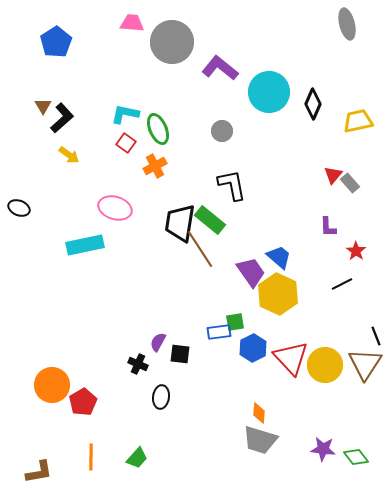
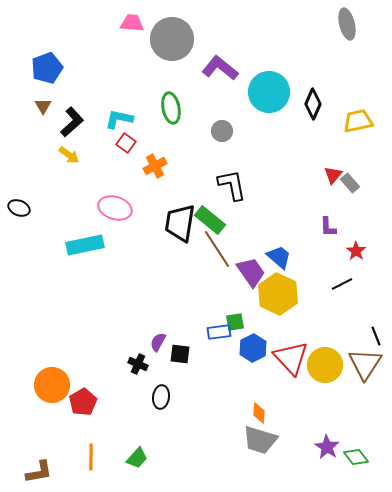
blue pentagon at (56, 42): moved 9 px left, 26 px down; rotated 12 degrees clockwise
gray circle at (172, 42): moved 3 px up
cyan L-shape at (125, 114): moved 6 px left, 5 px down
black L-shape at (62, 118): moved 10 px right, 4 px down
green ellipse at (158, 129): moved 13 px right, 21 px up; rotated 12 degrees clockwise
brown line at (200, 249): moved 17 px right
purple star at (323, 449): moved 4 px right, 2 px up; rotated 25 degrees clockwise
